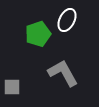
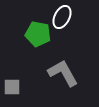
white ellipse: moved 5 px left, 3 px up
green pentagon: rotated 30 degrees clockwise
